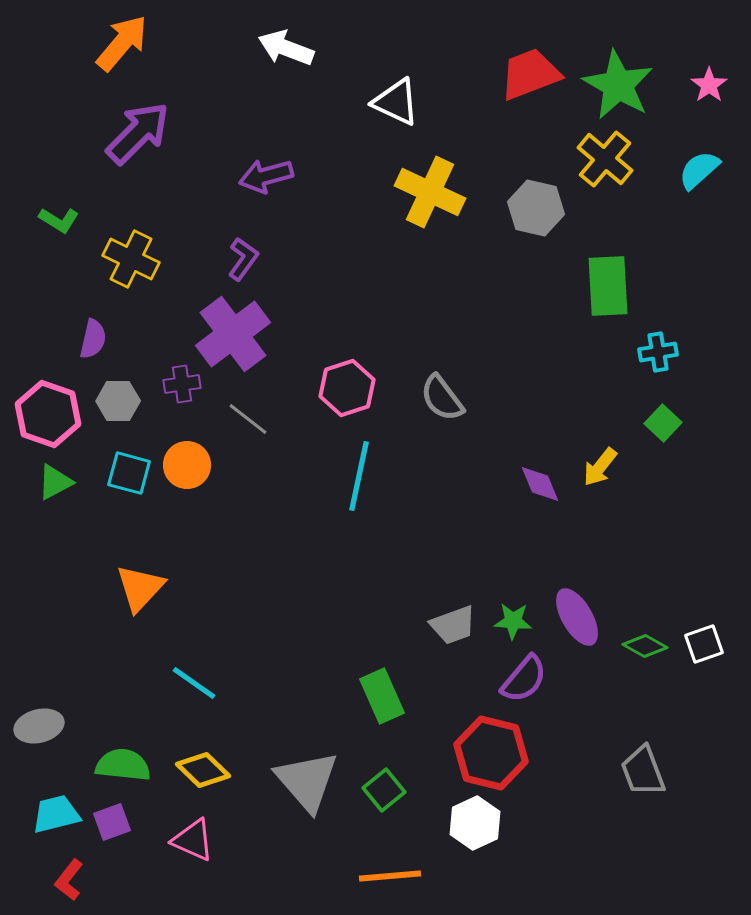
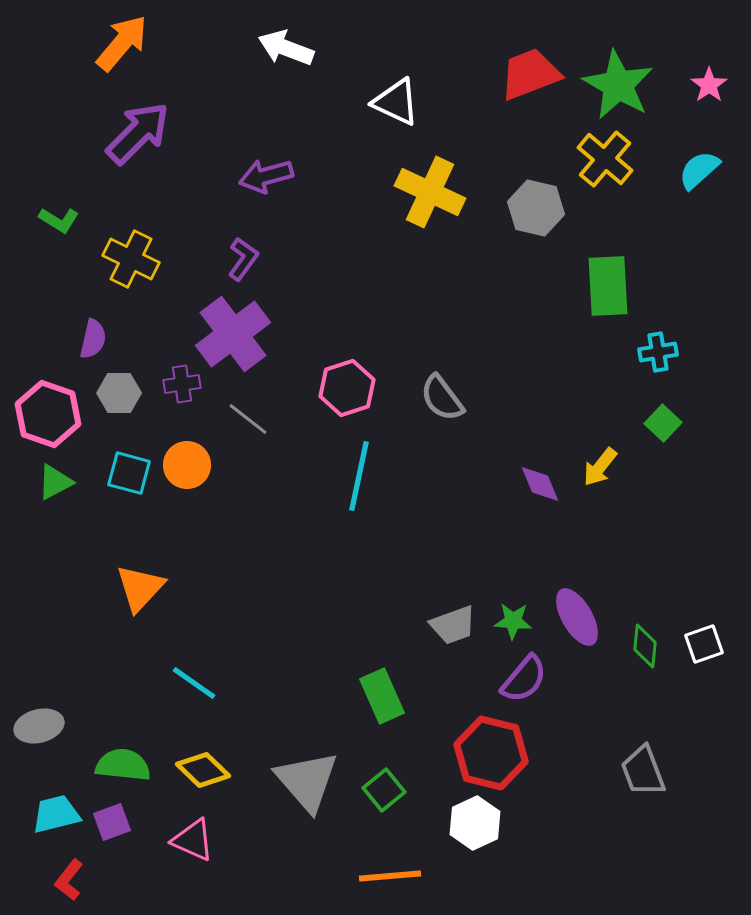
gray hexagon at (118, 401): moved 1 px right, 8 px up
green diamond at (645, 646): rotated 66 degrees clockwise
